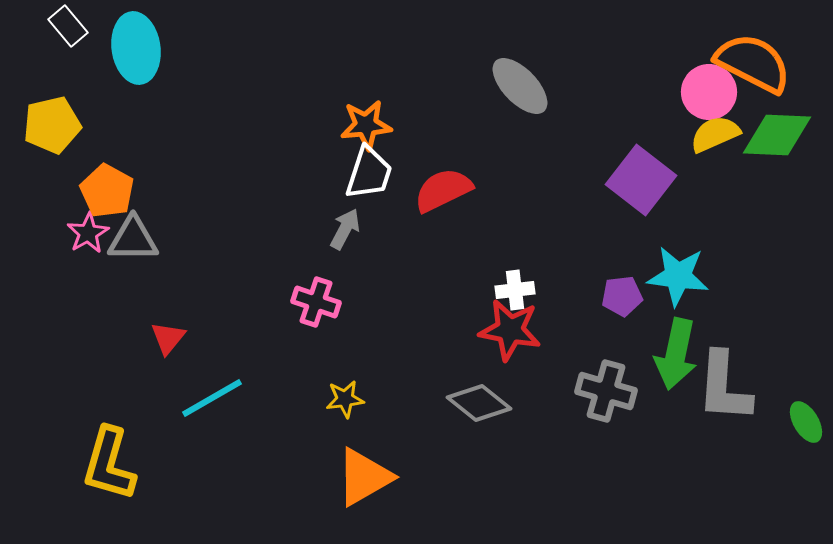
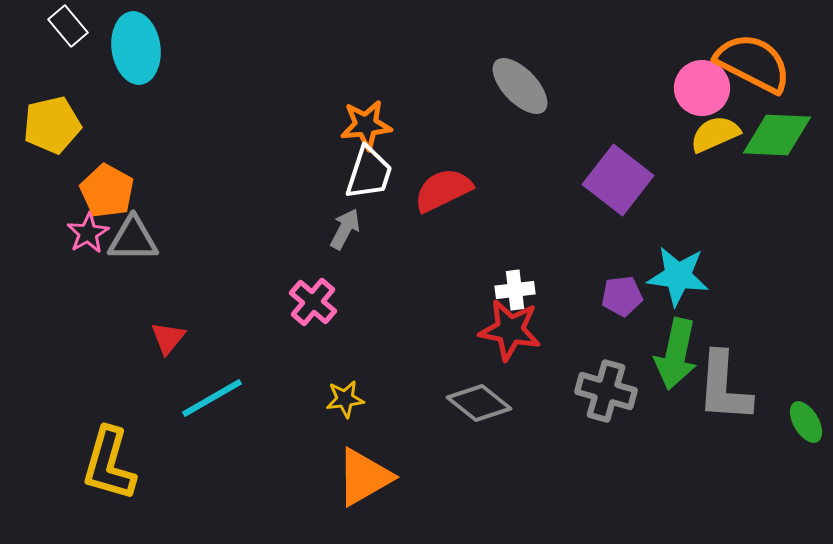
pink circle: moved 7 px left, 4 px up
purple square: moved 23 px left
pink cross: moved 3 px left; rotated 21 degrees clockwise
